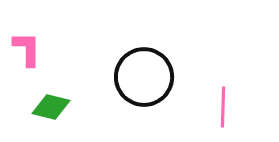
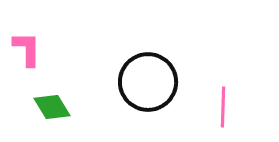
black circle: moved 4 px right, 5 px down
green diamond: moved 1 px right; rotated 45 degrees clockwise
